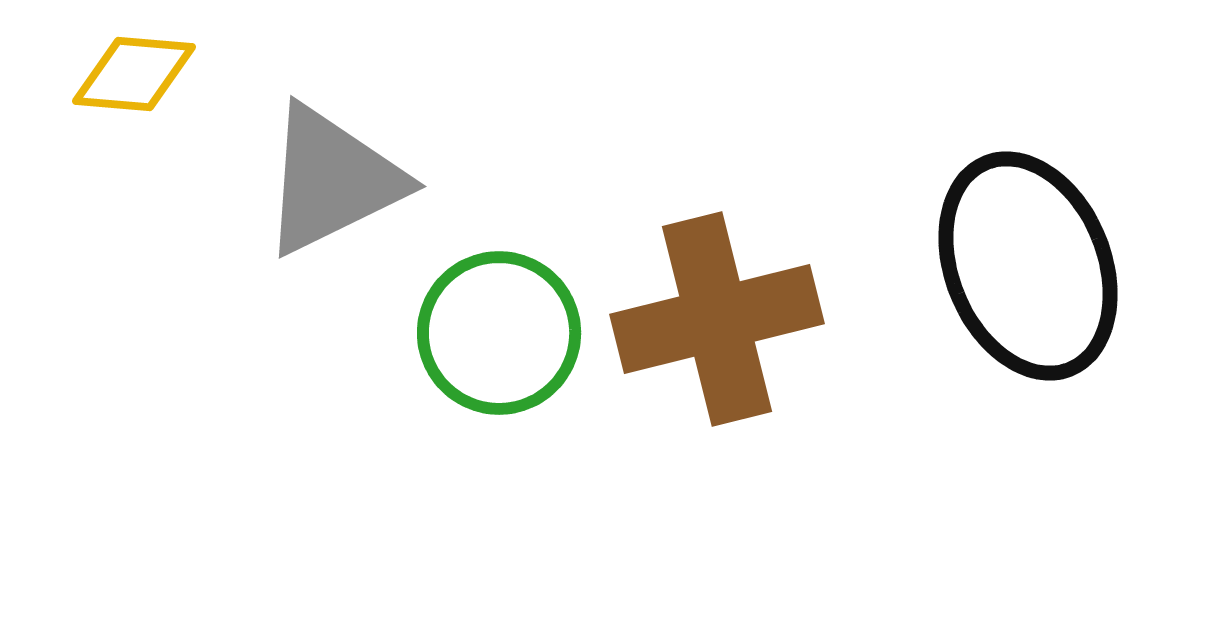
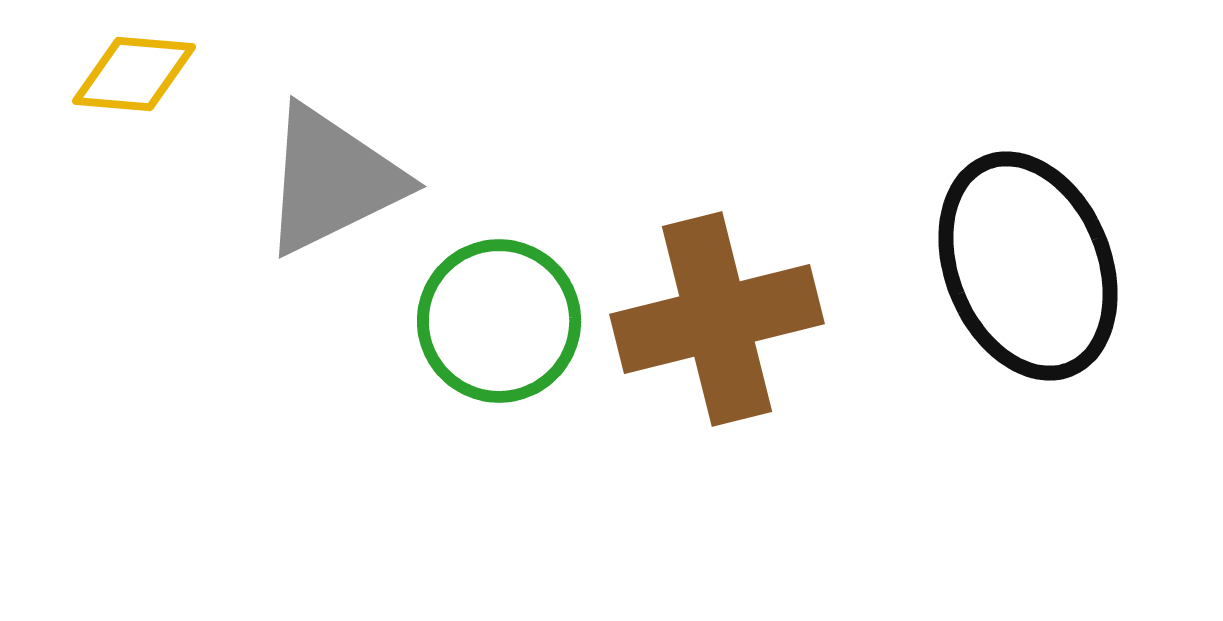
green circle: moved 12 px up
